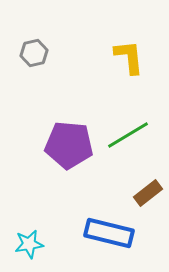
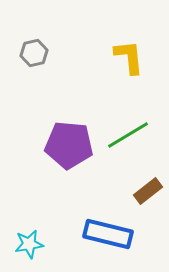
brown rectangle: moved 2 px up
blue rectangle: moved 1 px left, 1 px down
